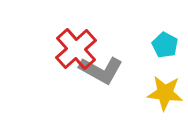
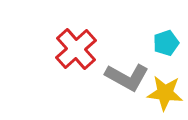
cyan pentagon: moved 1 px right, 2 px up; rotated 25 degrees clockwise
gray L-shape: moved 26 px right, 7 px down
